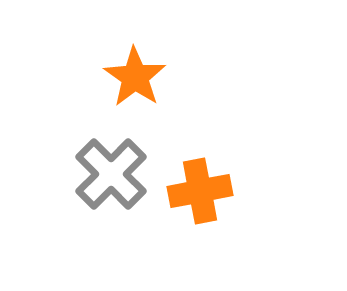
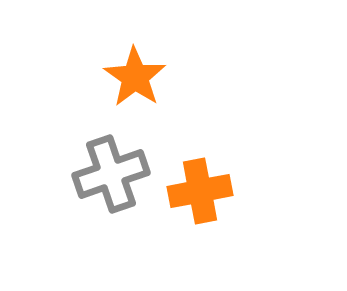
gray cross: rotated 26 degrees clockwise
